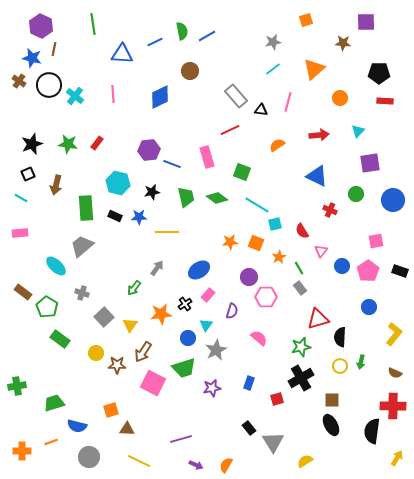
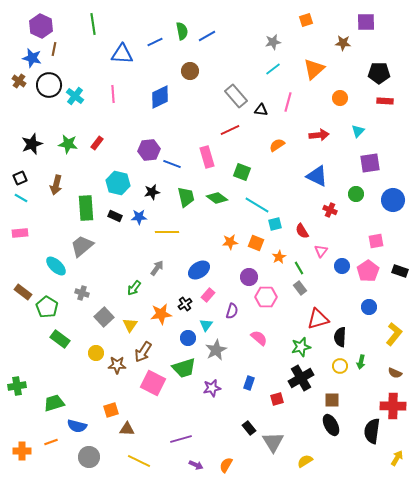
black square at (28, 174): moved 8 px left, 4 px down
